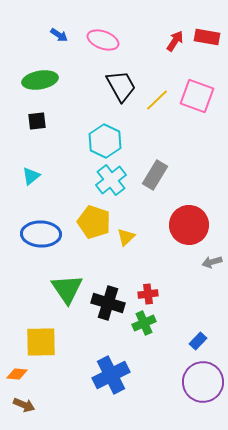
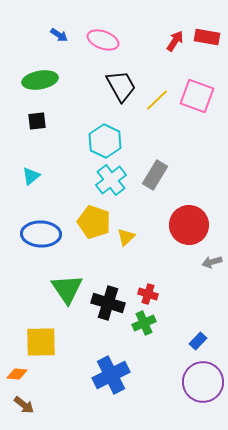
red cross: rotated 24 degrees clockwise
brown arrow: rotated 15 degrees clockwise
